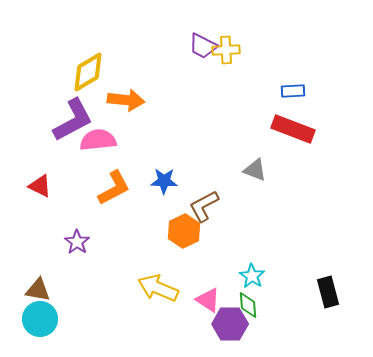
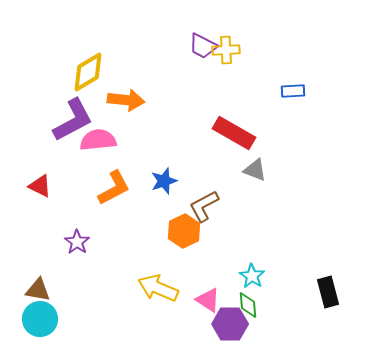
red rectangle: moved 59 px left, 4 px down; rotated 9 degrees clockwise
blue star: rotated 20 degrees counterclockwise
